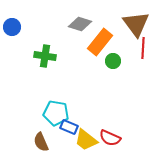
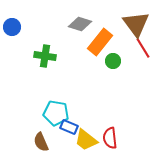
red line: rotated 35 degrees counterclockwise
red semicircle: rotated 60 degrees clockwise
